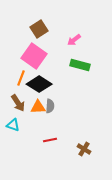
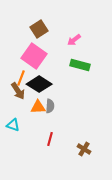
brown arrow: moved 12 px up
red line: moved 1 px up; rotated 64 degrees counterclockwise
